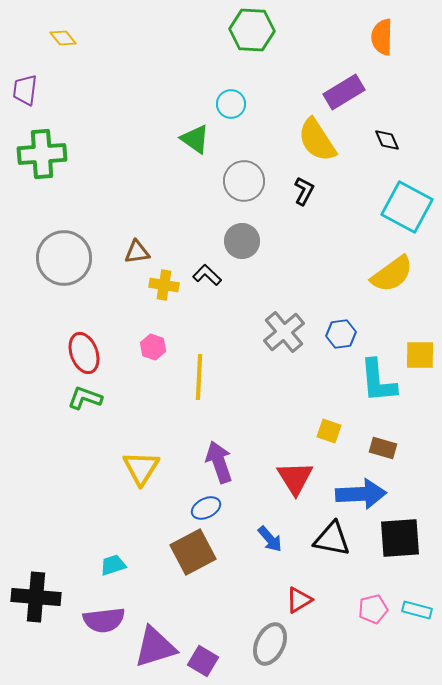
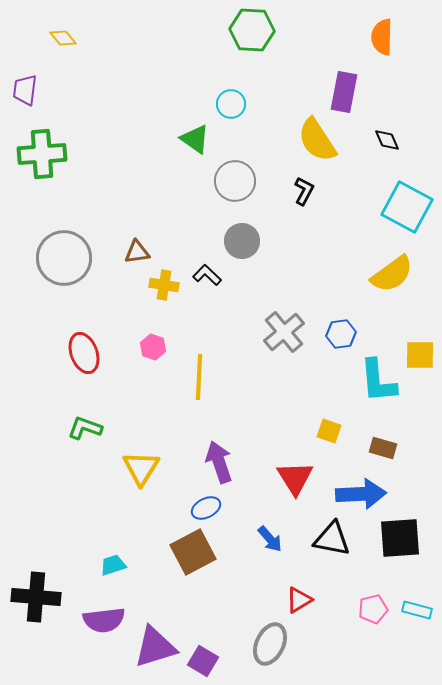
purple rectangle at (344, 92): rotated 48 degrees counterclockwise
gray circle at (244, 181): moved 9 px left
green L-shape at (85, 398): moved 30 px down
